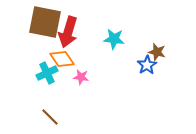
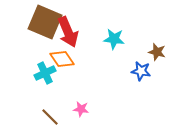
brown square: rotated 12 degrees clockwise
red arrow: rotated 40 degrees counterclockwise
blue star: moved 6 px left, 6 px down; rotated 30 degrees counterclockwise
cyan cross: moved 2 px left
pink star: moved 32 px down
